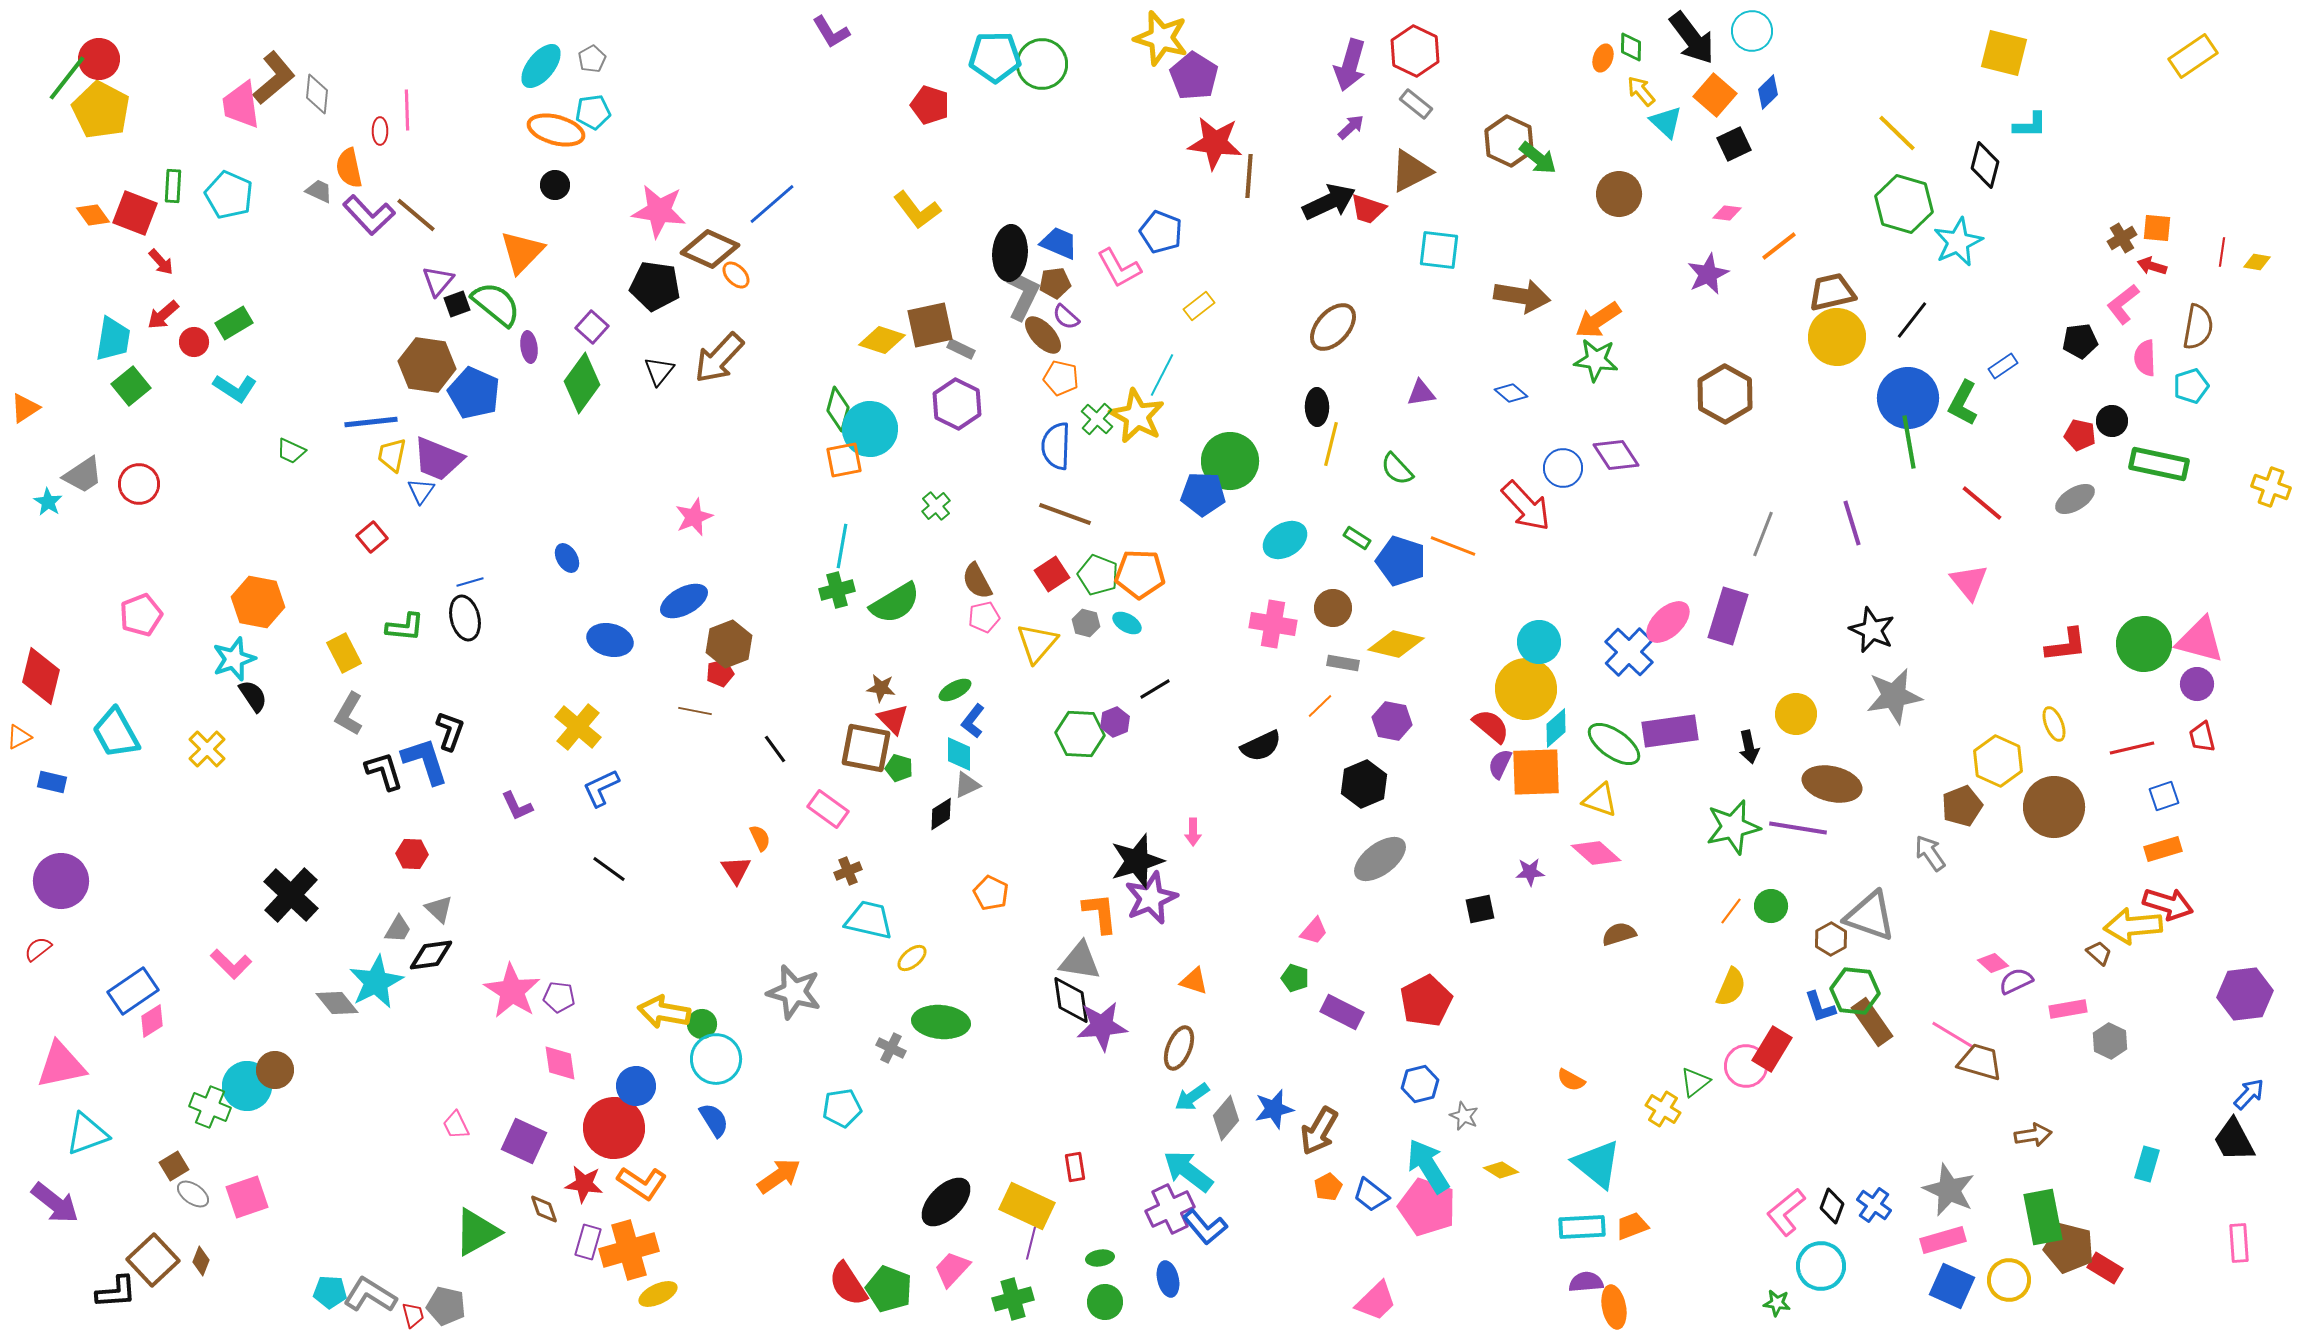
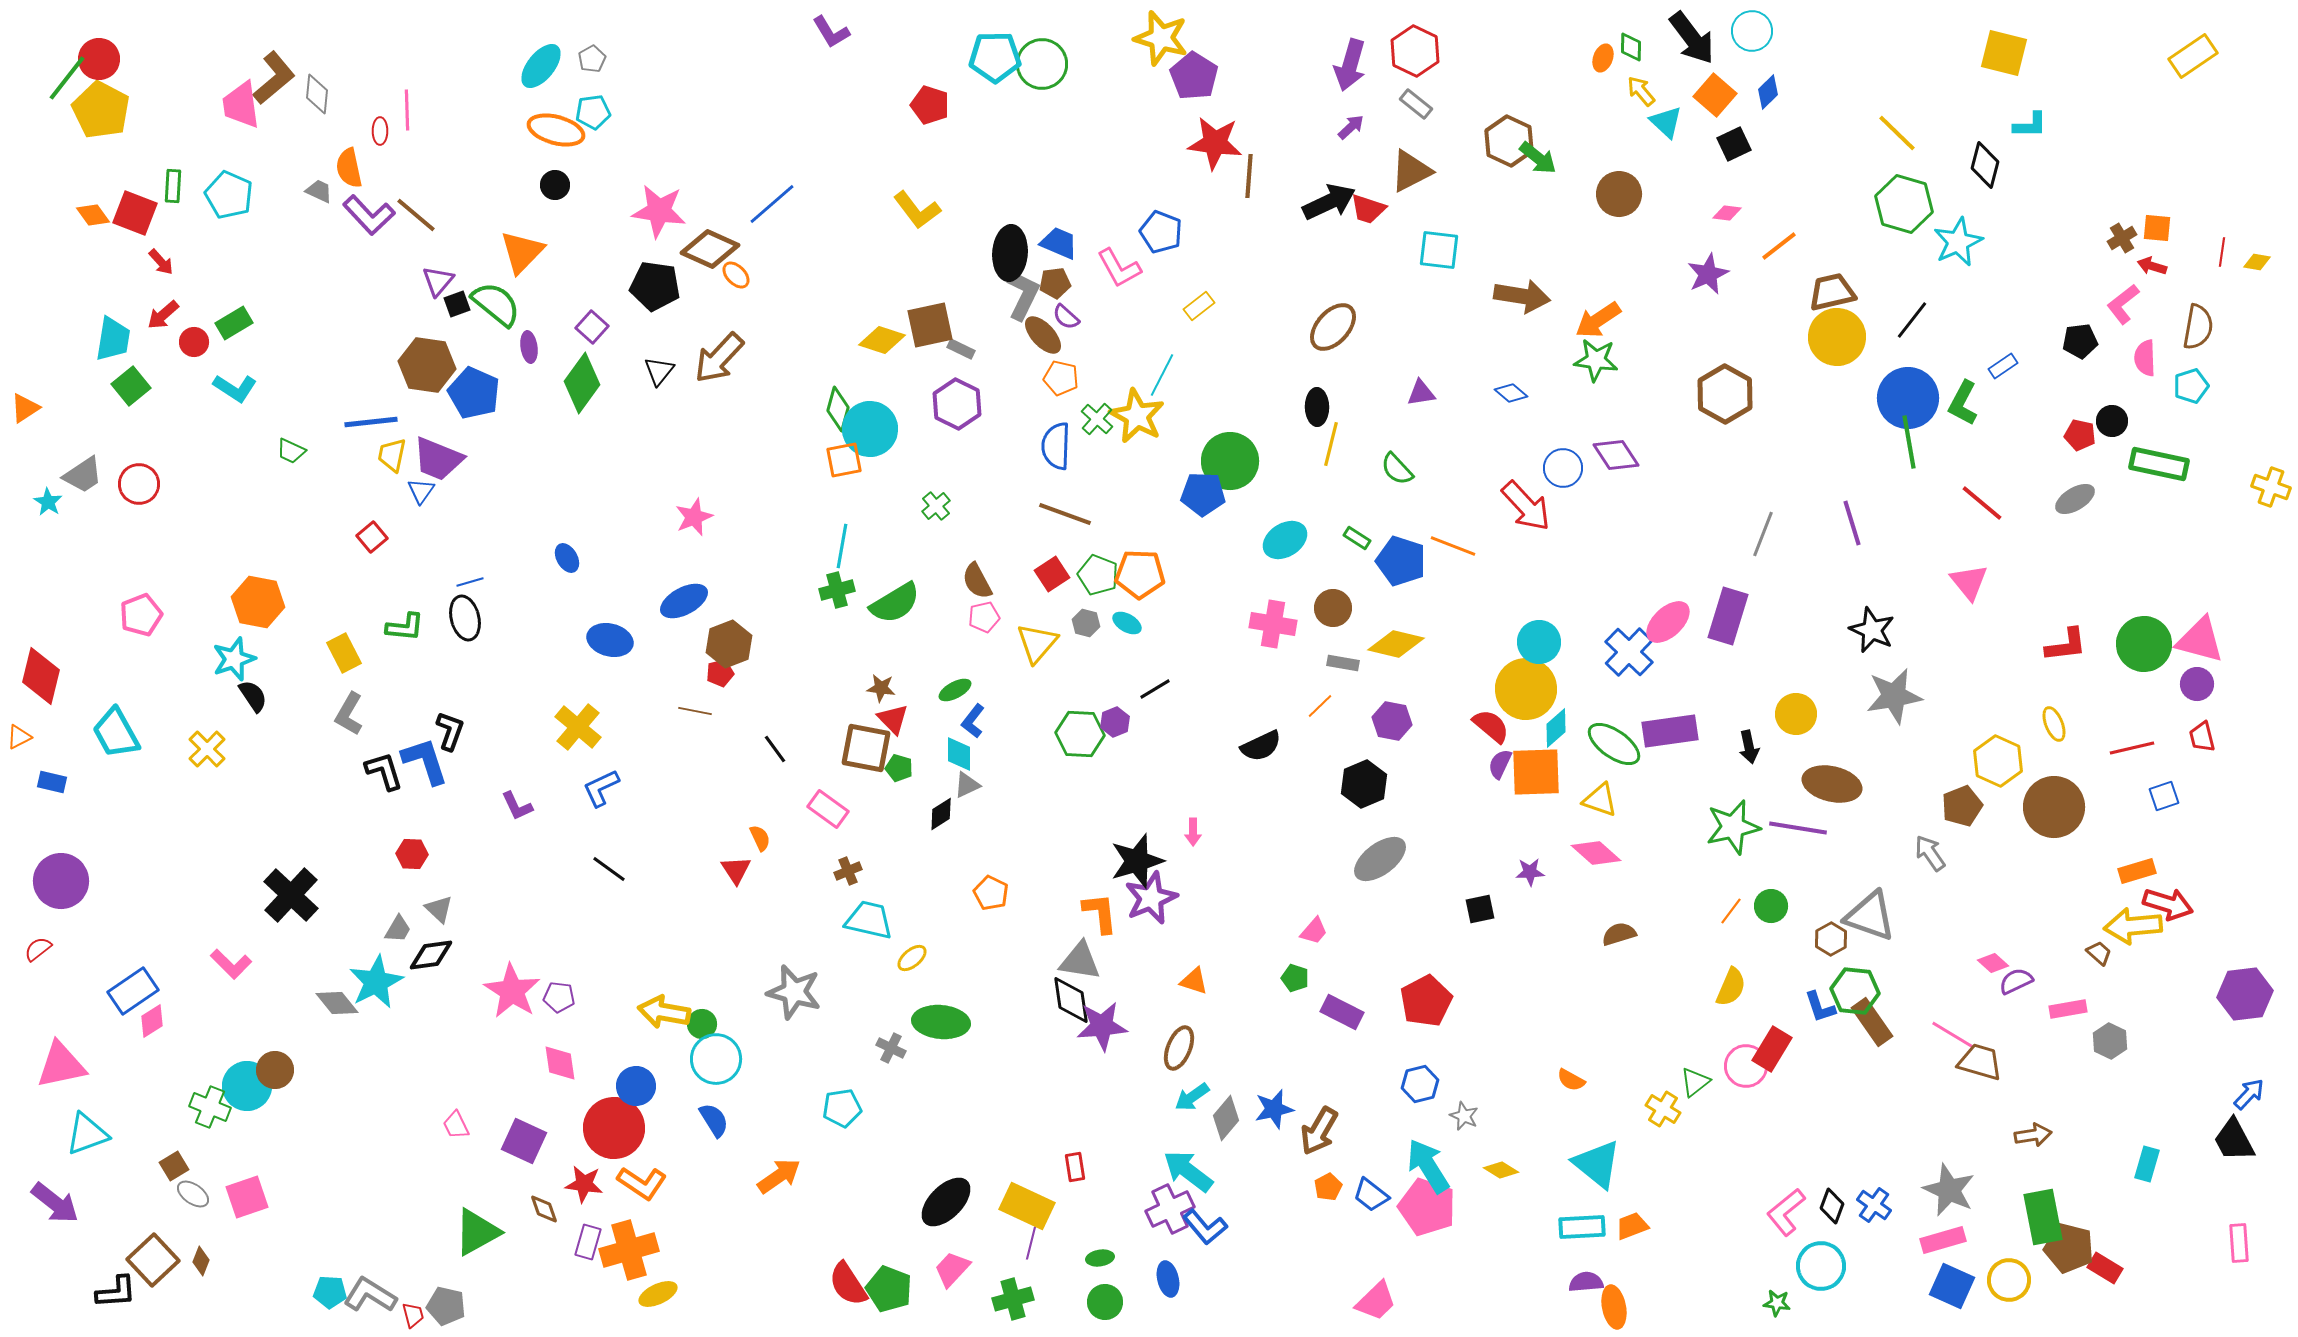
orange rectangle at (2163, 849): moved 26 px left, 22 px down
